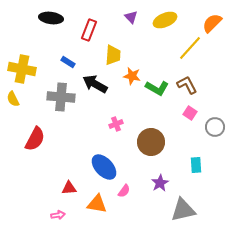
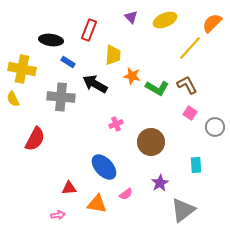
black ellipse: moved 22 px down
pink semicircle: moved 2 px right, 3 px down; rotated 16 degrees clockwise
gray triangle: rotated 24 degrees counterclockwise
